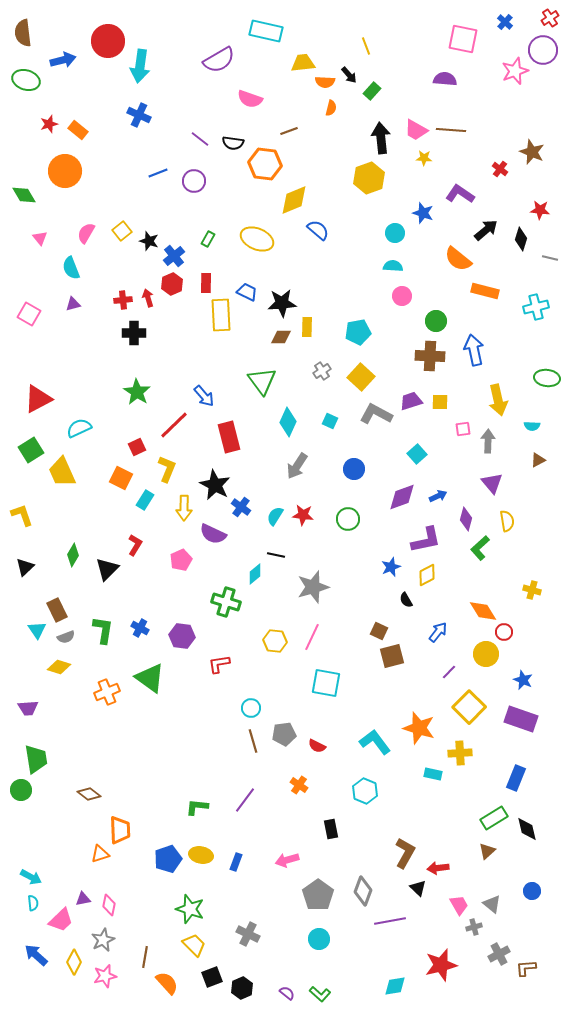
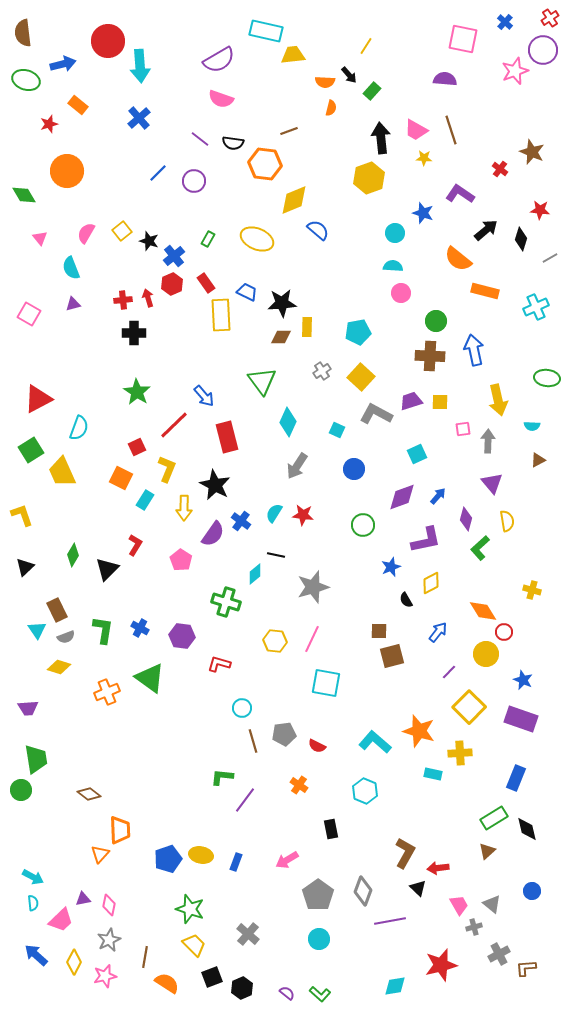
yellow line at (366, 46): rotated 54 degrees clockwise
blue arrow at (63, 60): moved 4 px down
yellow trapezoid at (303, 63): moved 10 px left, 8 px up
cyan arrow at (140, 66): rotated 12 degrees counterclockwise
pink semicircle at (250, 99): moved 29 px left
blue cross at (139, 115): moved 3 px down; rotated 25 degrees clockwise
orange rectangle at (78, 130): moved 25 px up
brown line at (451, 130): rotated 68 degrees clockwise
orange circle at (65, 171): moved 2 px right
blue line at (158, 173): rotated 24 degrees counterclockwise
gray line at (550, 258): rotated 42 degrees counterclockwise
red rectangle at (206, 283): rotated 36 degrees counterclockwise
pink circle at (402, 296): moved 1 px left, 3 px up
cyan cross at (536, 307): rotated 10 degrees counterclockwise
cyan square at (330, 421): moved 7 px right, 9 px down
cyan semicircle at (79, 428): rotated 135 degrees clockwise
red rectangle at (229, 437): moved 2 px left
cyan square at (417, 454): rotated 18 degrees clockwise
blue arrow at (438, 496): rotated 24 degrees counterclockwise
blue cross at (241, 507): moved 14 px down
cyan semicircle at (275, 516): moved 1 px left, 3 px up
green circle at (348, 519): moved 15 px right, 6 px down
purple semicircle at (213, 534): rotated 80 degrees counterclockwise
pink pentagon at (181, 560): rotated 15 degrees counterclockwise
yellow diamond at (427, 575): moved 4 px right, 8 px down
brown square at (379, 631): rotated 24 degrees counterclockwise
pink line at (312, 637): moved 2 px down
red L-shape at (219, 664): rotated 25 degrees clockwise
cyan circle at (251, 708): moved 9 px left
orange star at (419, 728): moved 3 px down
cyan L-shape at (375, 742): rotated 12 degrees counterclockwise
green L-shape at (197, 807): moved 25 px right, 30 px up
orange triangle at (100, 854): rotated 30 degrees counterclockwise
pink arrow at (287, 860): rotated 15 degrees counterclockwise
cyan arrow at (31, 877): moved 2 px right
gray cross at (248, 934): rotated 15 degrees clockwise
gray star at (103, 940): moved 6 px right
orange semicircle at (167, 983): rotated 15 degrees counterclockwise
